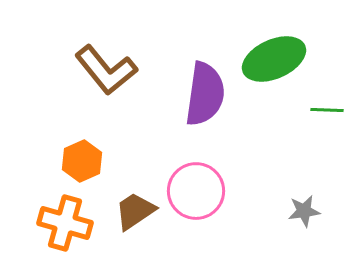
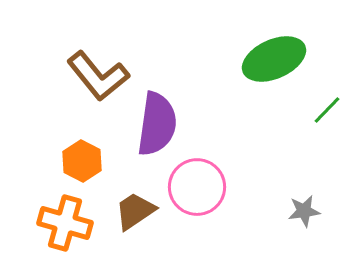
brown L-shape: moved 8 px left, 6 px down
purple semicircle: moved 48 px left, 30 px down
green line: rotated 48 degrees counterclockwise
orange hexagon: rotated 9 degrees counterclockwise
pink circle: moved 1 px right, 4 px up
